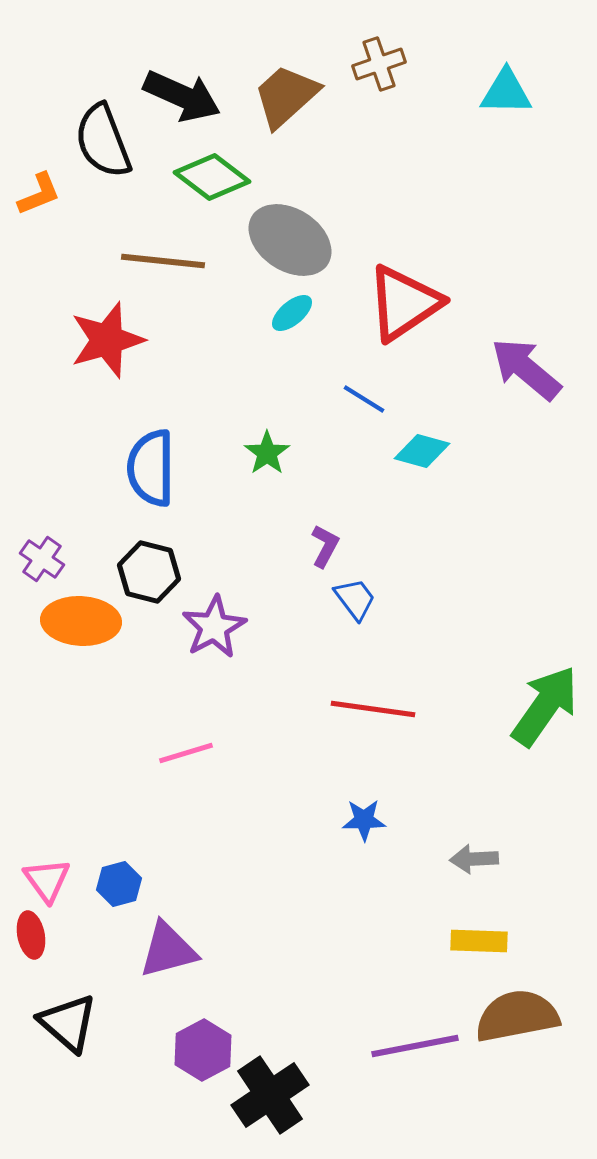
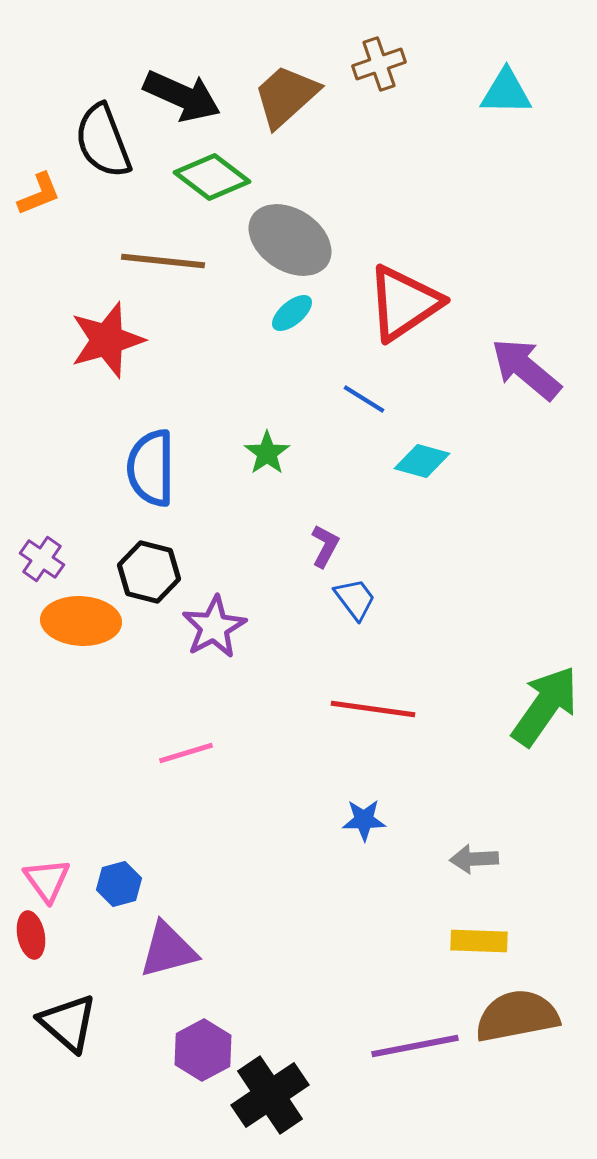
cyan diamond: moved 10 px down
